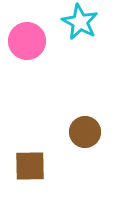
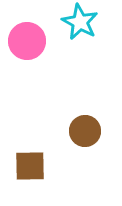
brown circle: moved 1 px up
